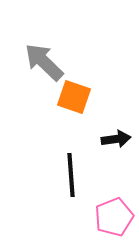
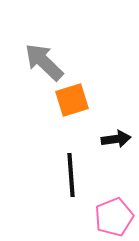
orange square: moved 2 px left, 3 px down; rotated 36 degrees counterclockwise
